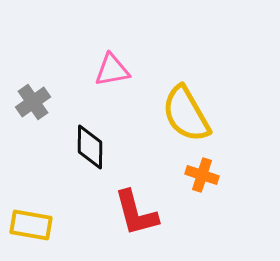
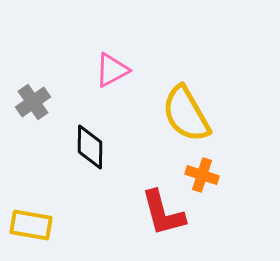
pink triangle: rotated 18 degrees counterclockwise
red L-shape: moved 27 px right
